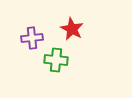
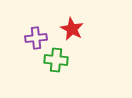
purple cross: moved 4 px right
